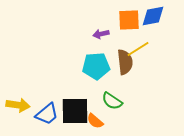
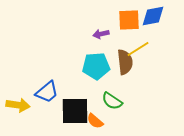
blue trapezoid: moved 22 px up
